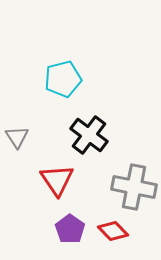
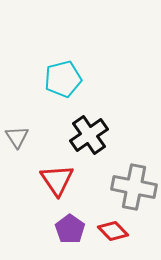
black cross: rotated 18 degrees clockwise
